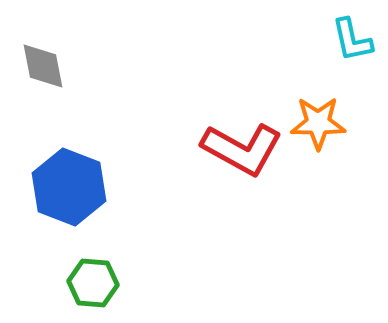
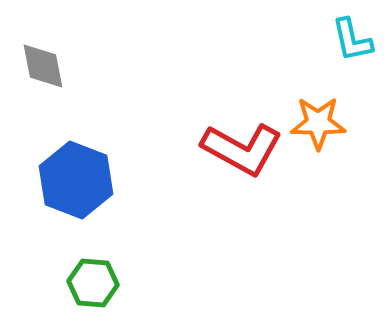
blue hexagon: moved 7 px right, 7 px up
